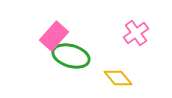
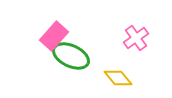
pink cross: moved 5 px down
green ellipse: rotated 9 degrees clockwise
